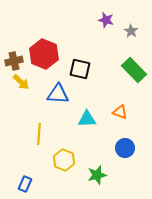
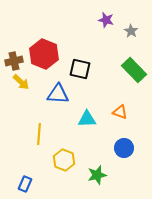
blue circle: moved 1 px left
